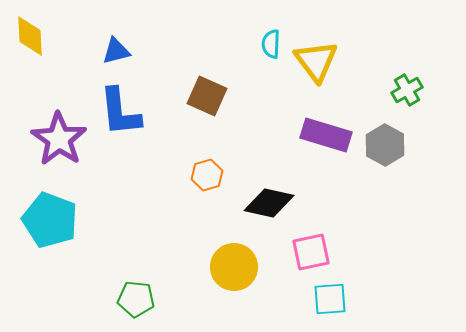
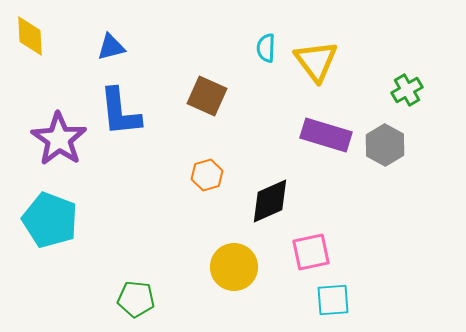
cyan semicircle: moved 5 px left, 4 px down
blue triangle: moved 5 px left, 4 px up
black diamond: moved 1 px right, 2 px up; rotated 36 degrees counterclockwise
cyan square: moved 3 px right, 1 px down
